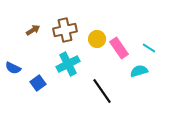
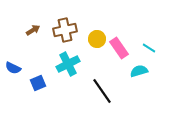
blue square: rotated 14 degrees clockwise
